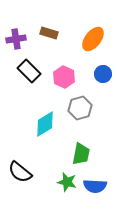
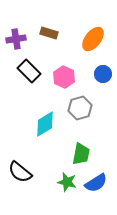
blue semicircle: moved 1 px right, 3 px up; rotated 35 degrees counterclockwise
